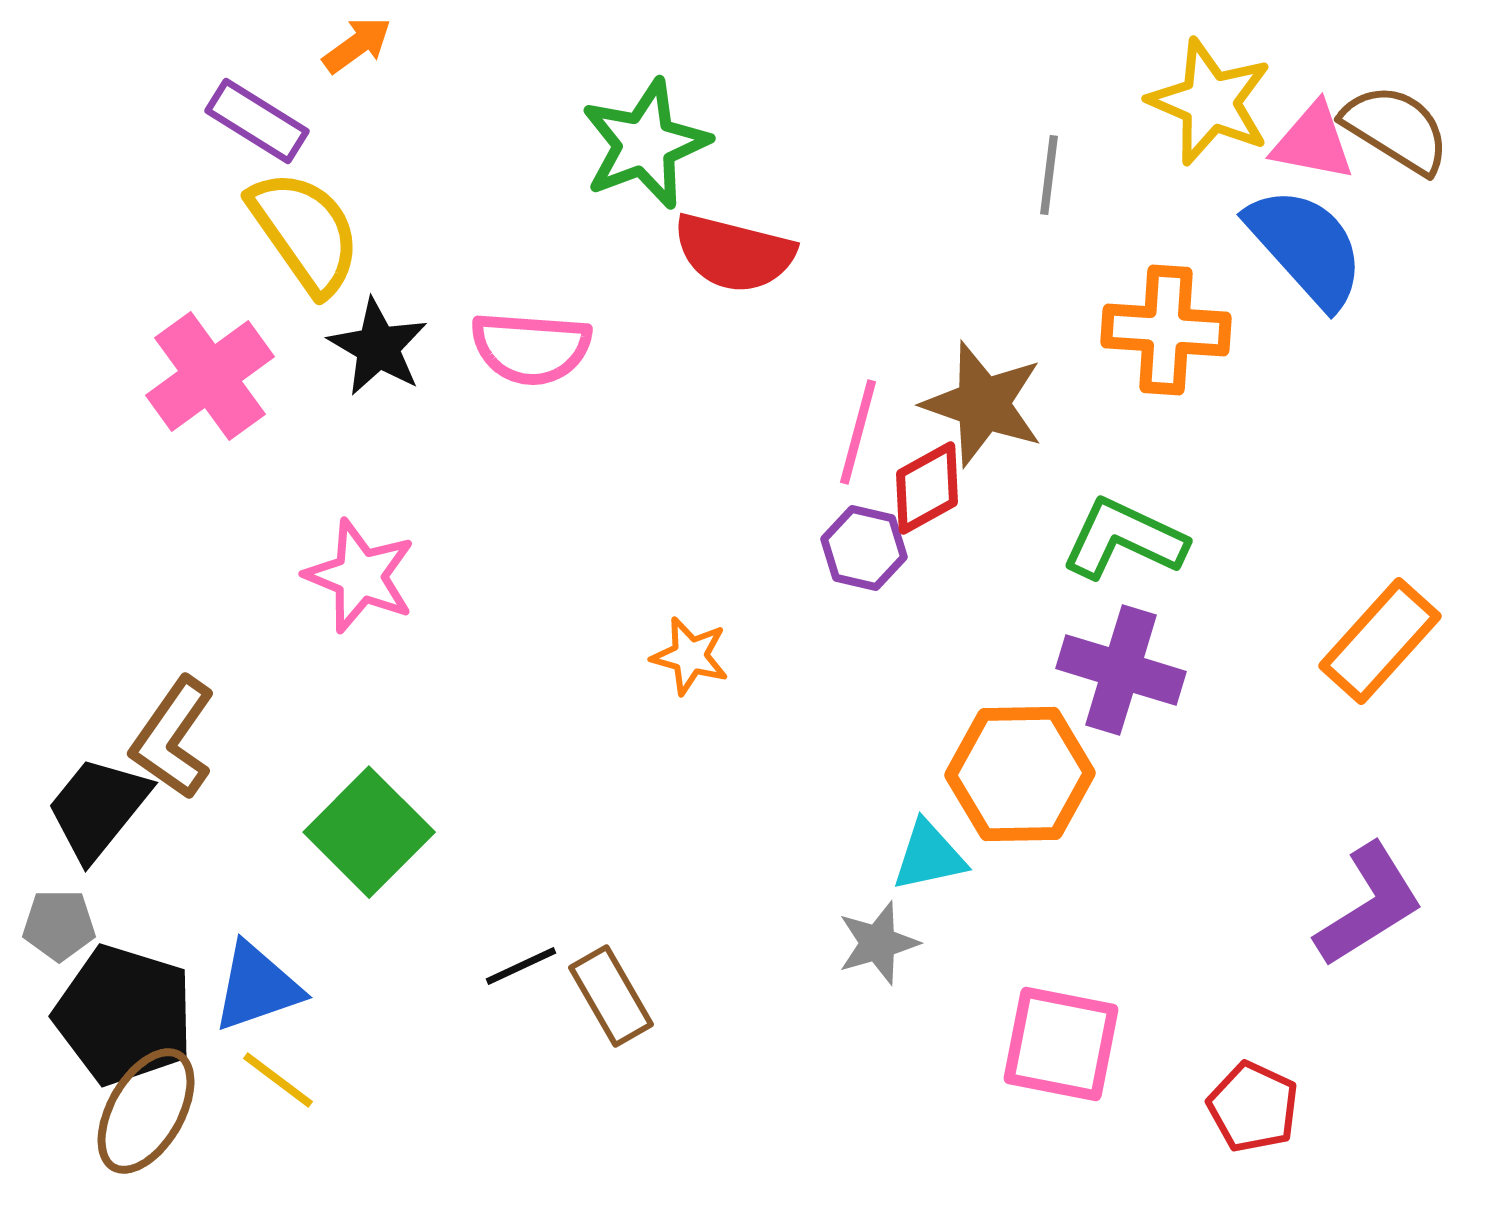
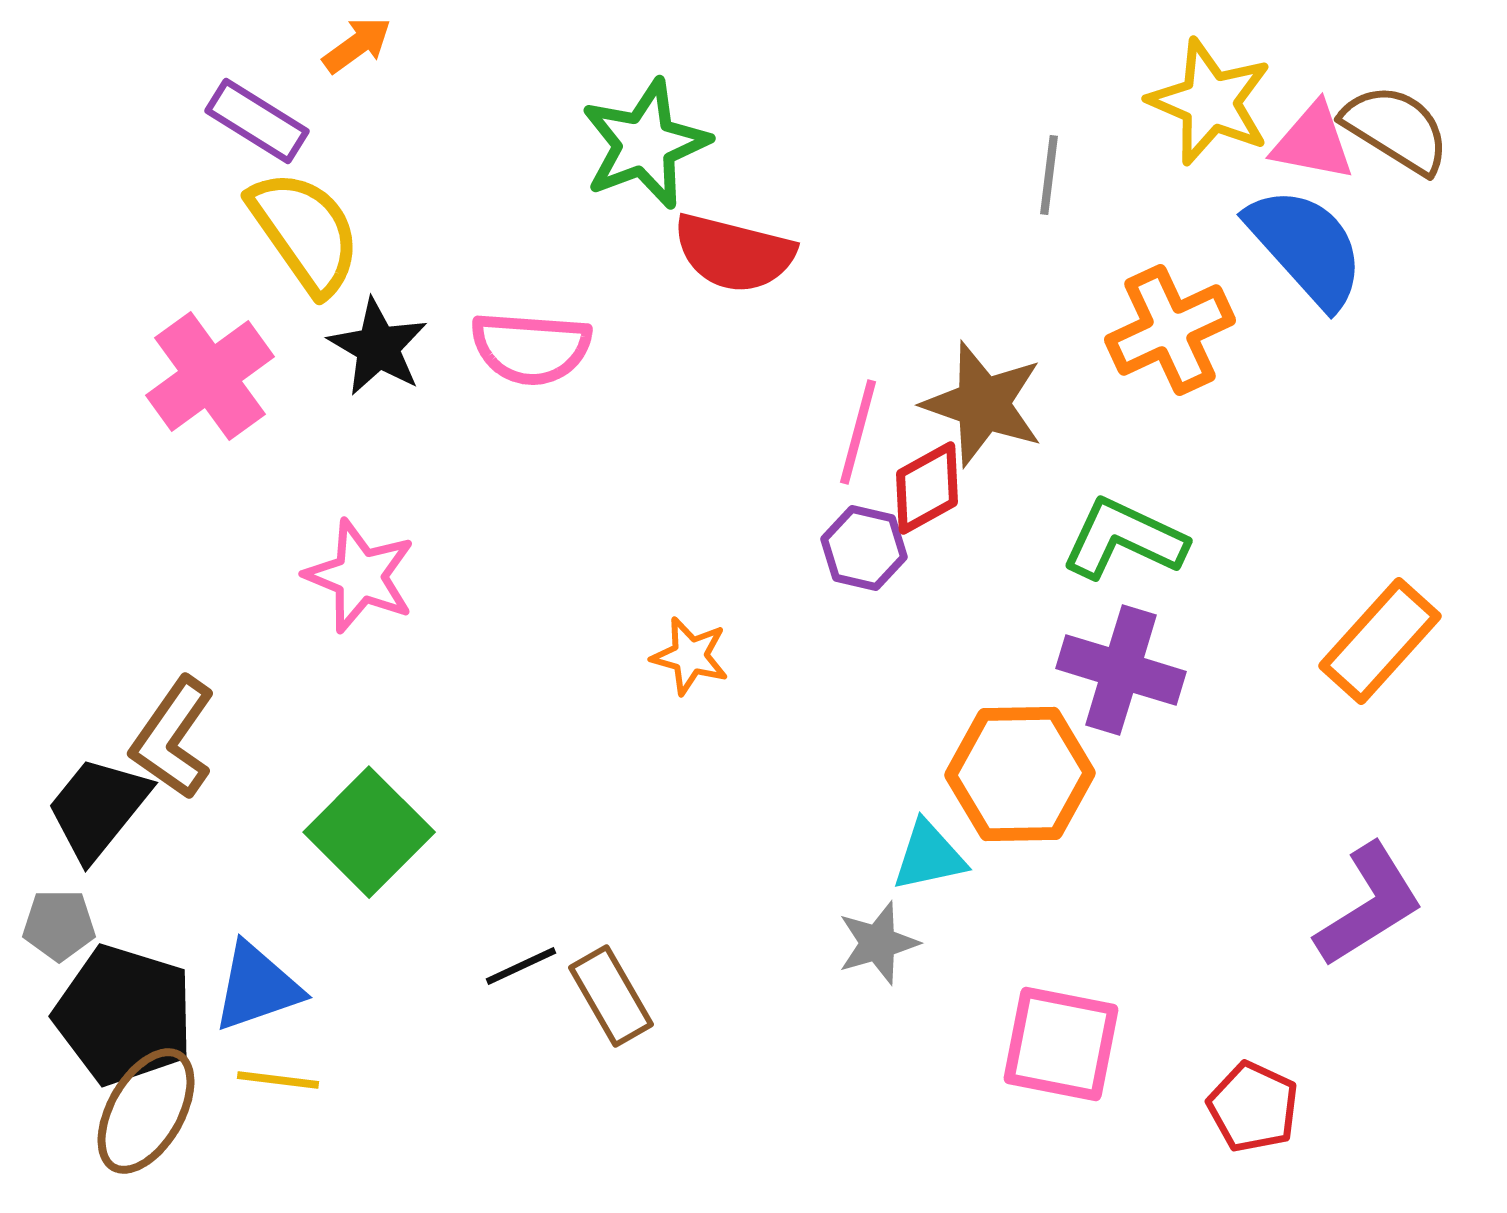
orange cross: moved 4 px right; rotated 29 degrees counterclockwise
yellow line: rotated 30 degrees counterclockwise
